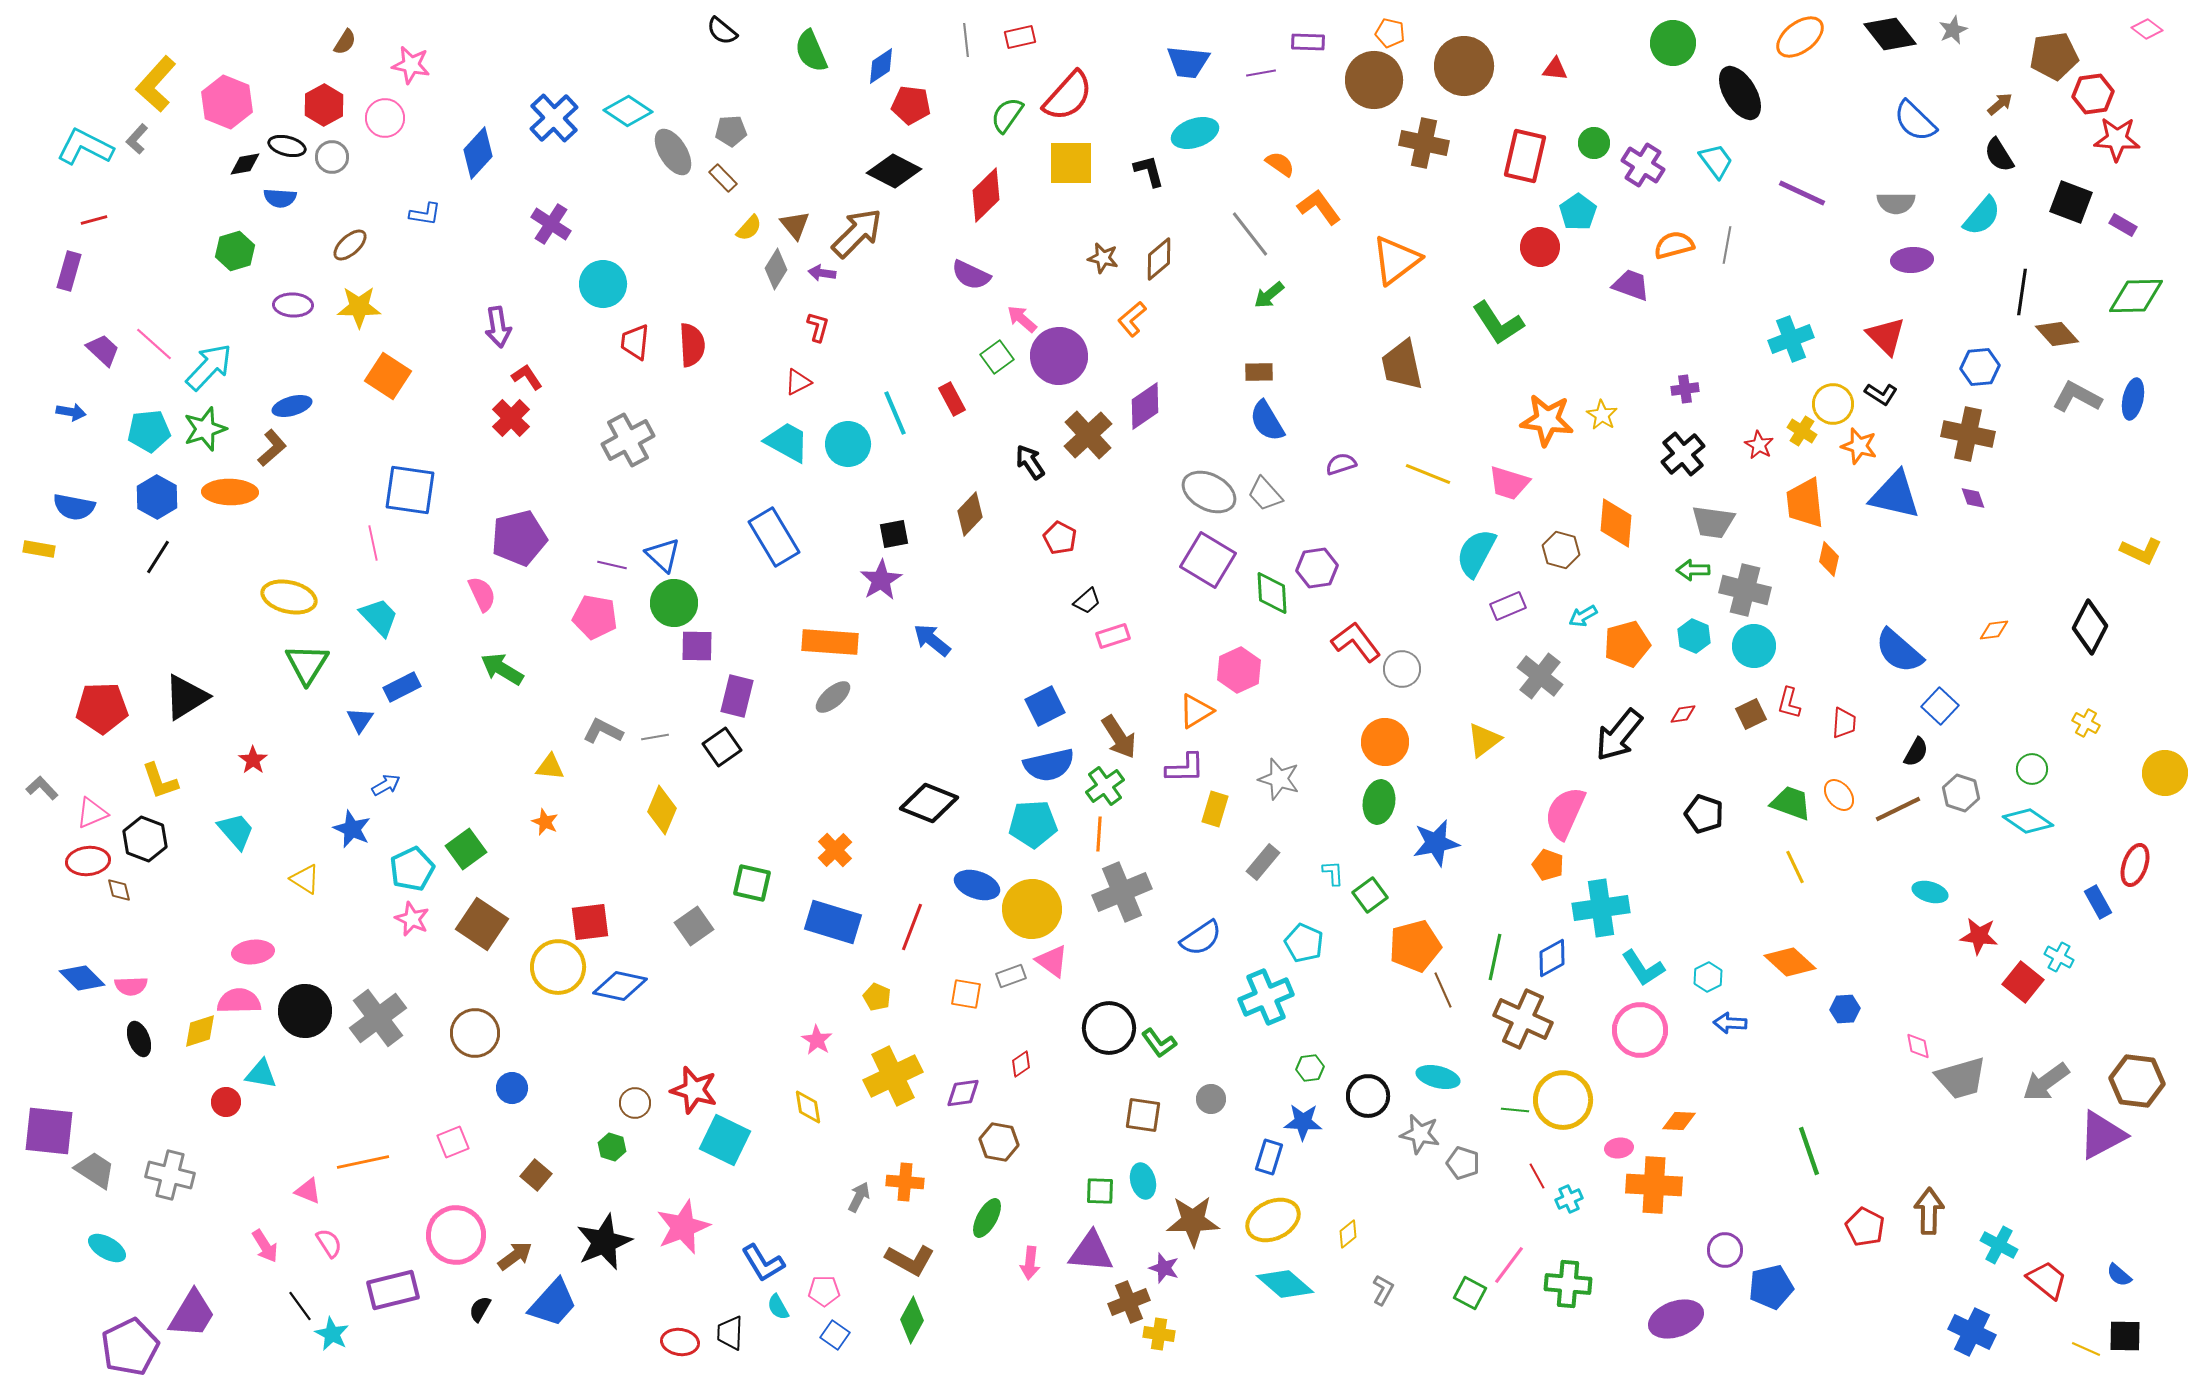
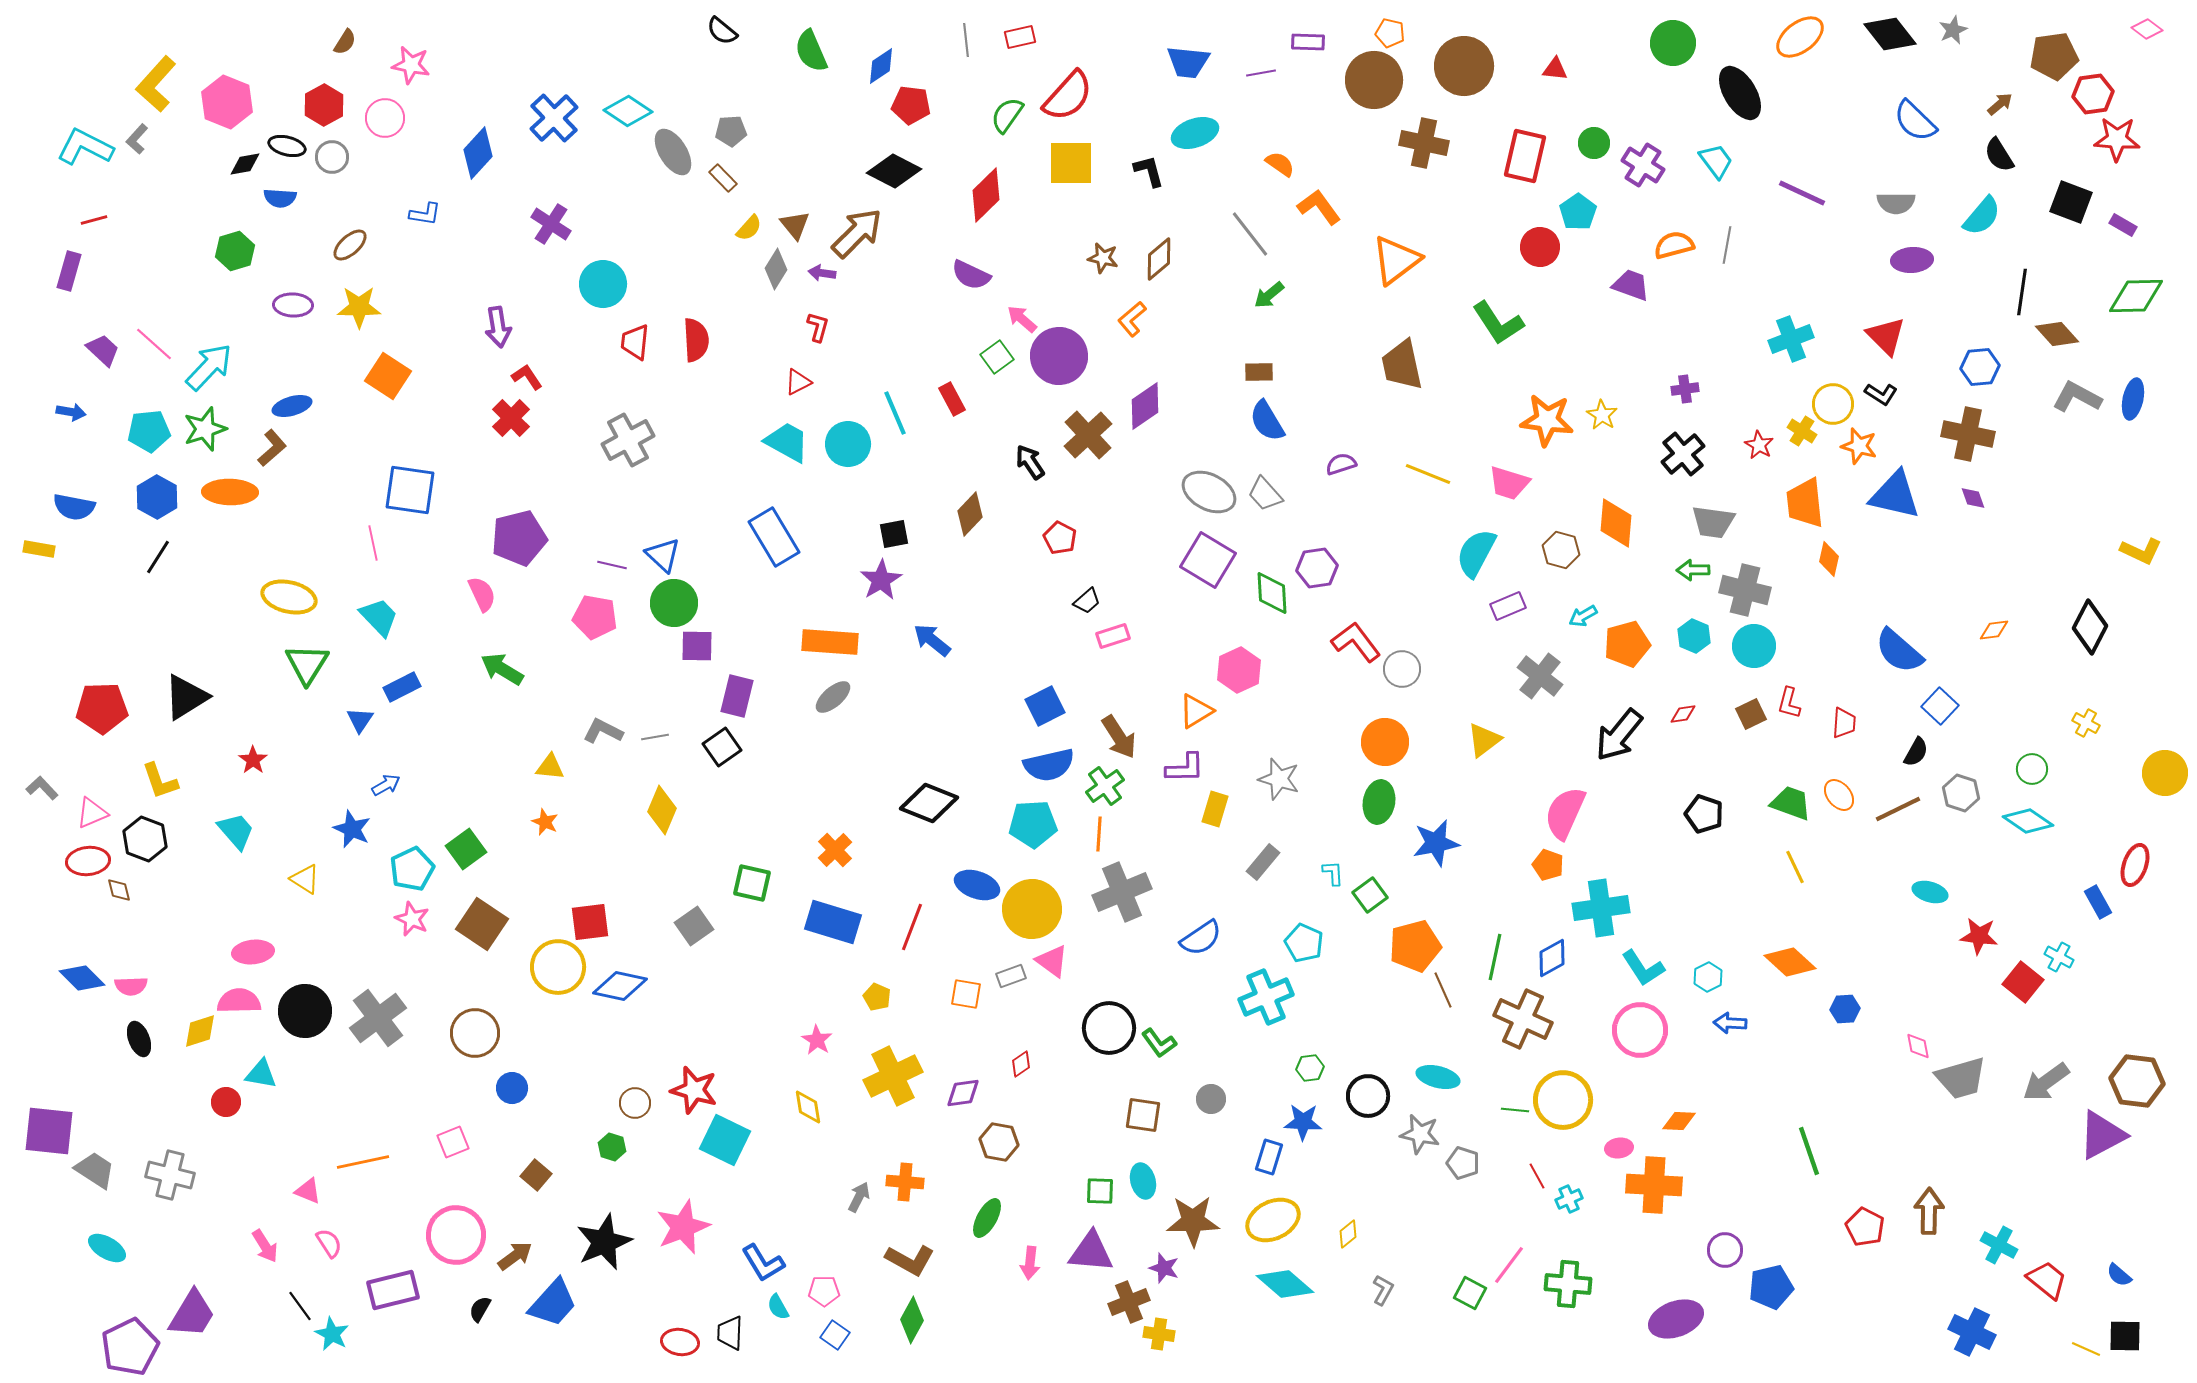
red semicircle at (692, 345): moved 4 px right, 5 px up
